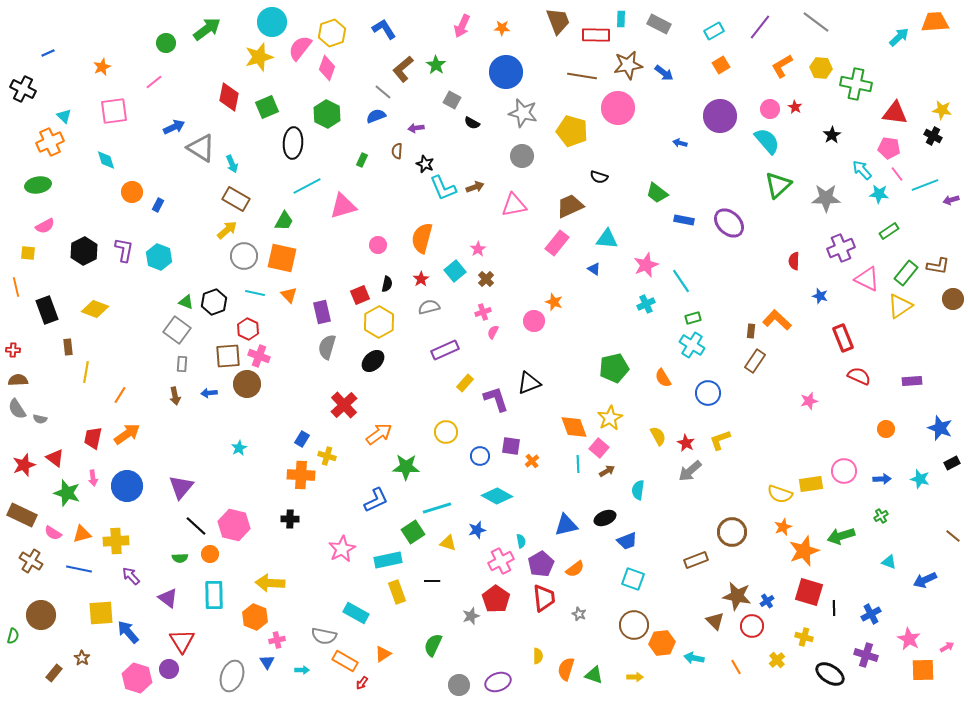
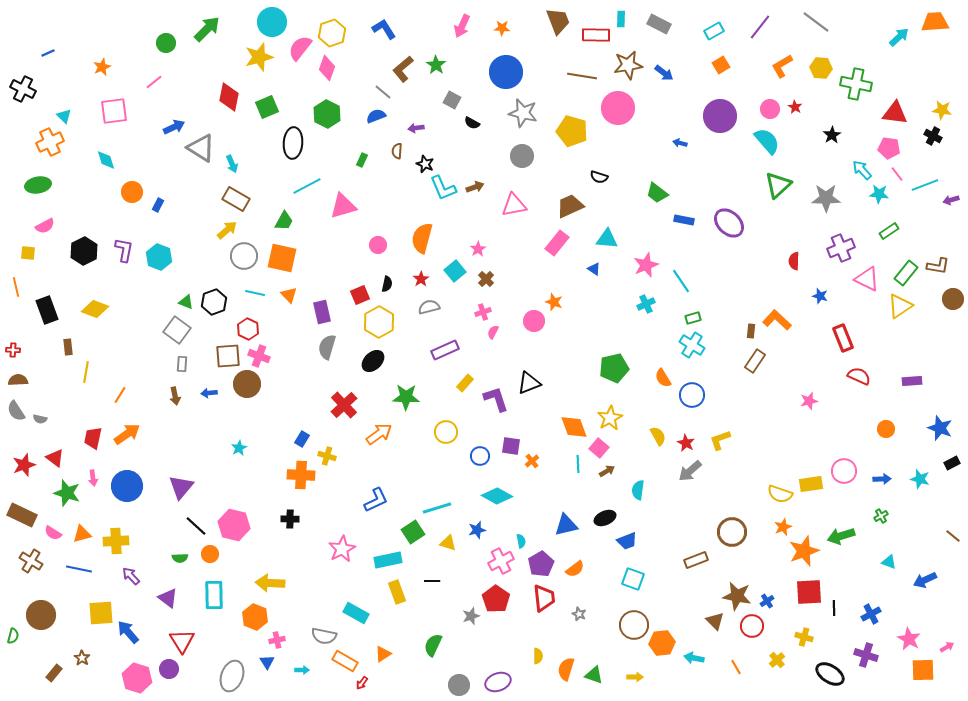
green arrow at (207, 29): rotated 8 degrees counterclockwise
blue circle at (708, 393): moved 16 px left, 2 px down
gray semicircle at (17, 409): moved 1 px left, 2 px down
green star at (406, 467): moved 70 px up
red square at (809, 592): rotated 20 degrees counterclockwise
